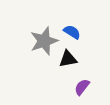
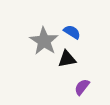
gray star: rotated 20 degrees counterclockwise
black triangle: moved 1 px left
